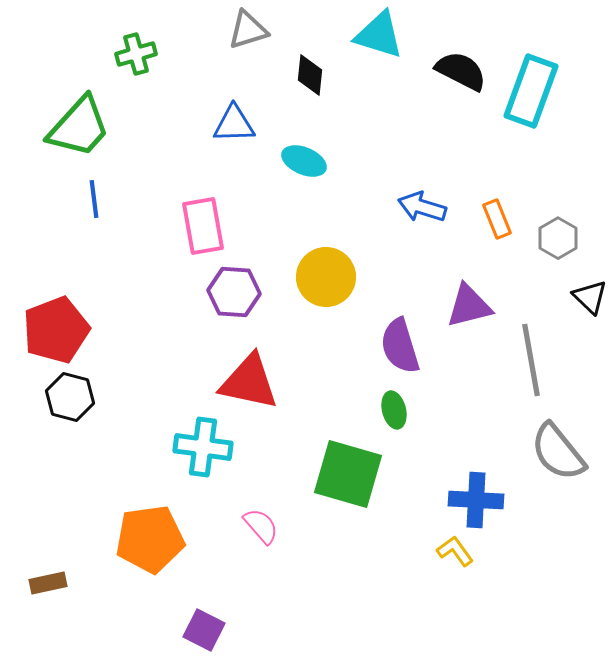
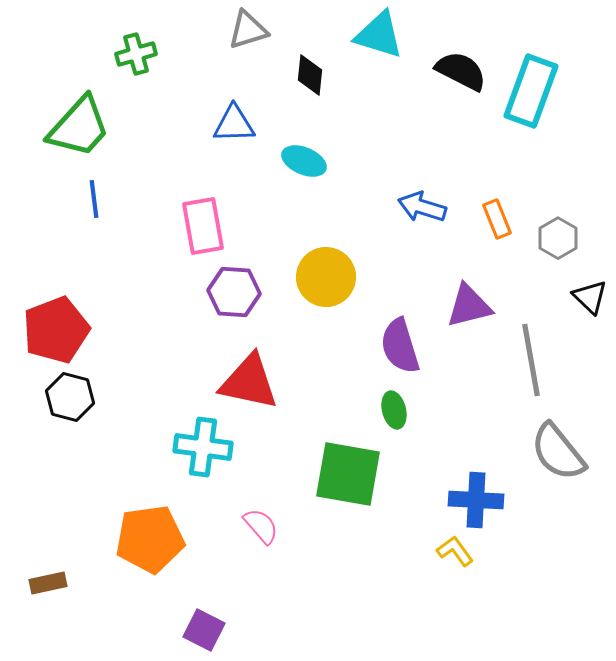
green square: rotated 6 degrees counterclockwise
